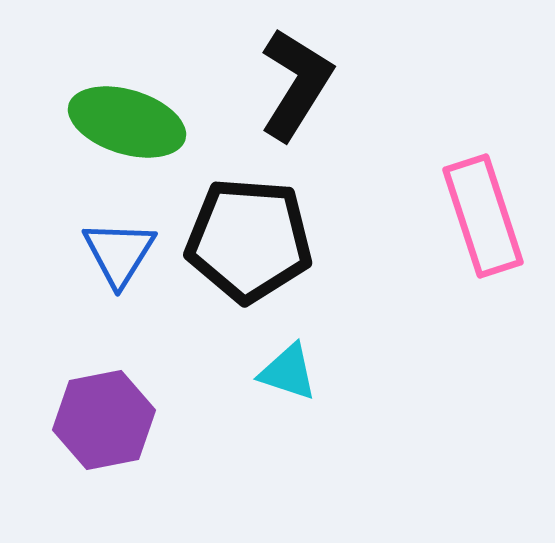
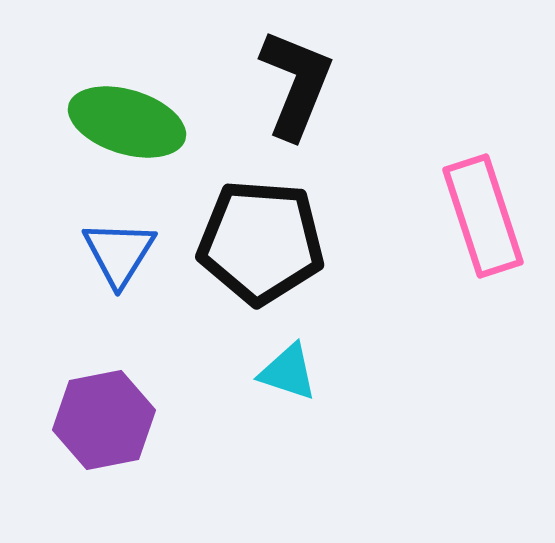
black L-shape: rotated 10 degrees counterclockwise
black pentagon: moved 12 px right, 2 px down
